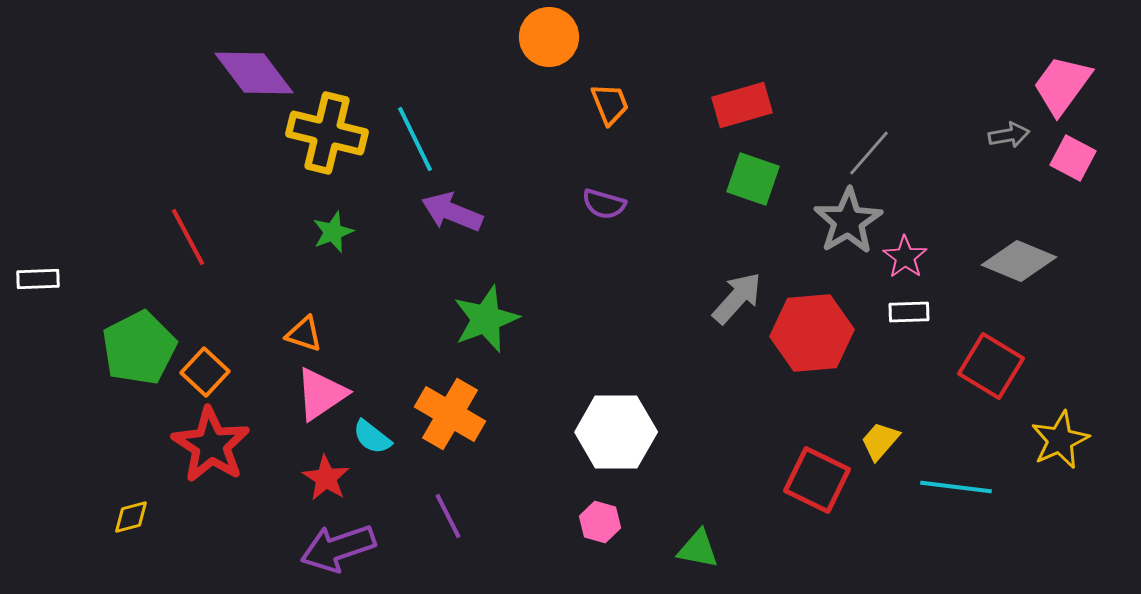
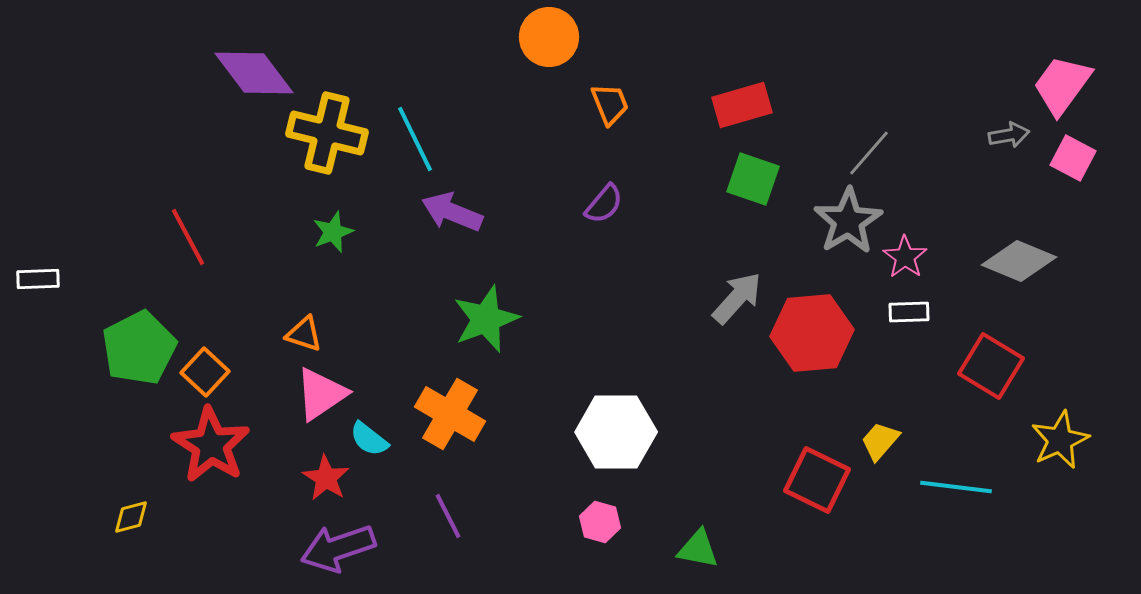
purple semicircle at (604, 204): rotated 66 degrees counterclockwise
cyan semicircle at (372, 437): moved 3 px left, 2 px down
